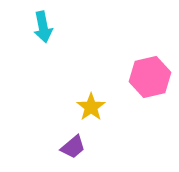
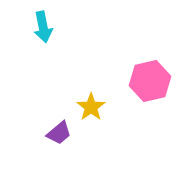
pink hexagon: moved 4 px down
purple trapezoid: moved 14 px left, 14 px up
